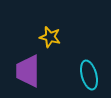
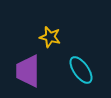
cyan ellipse: moved 8 px left, 5 px up; rotated 20 degrees counterclockwise
